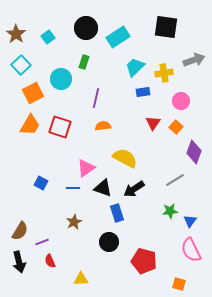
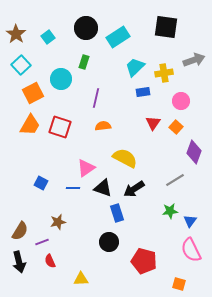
brown star at (74, 222): moved 16 px left; rotated 14 degrees clockwise
